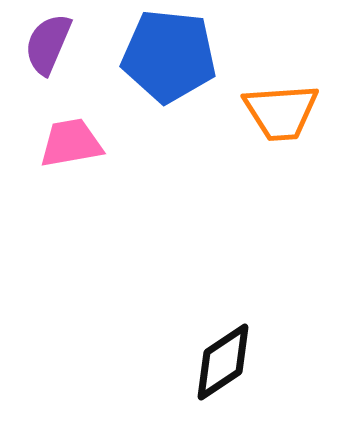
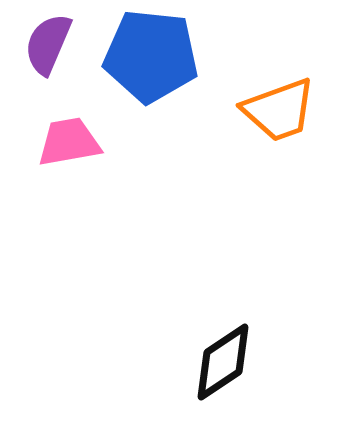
blue pentagon: moved 18 px left
orange trapezoid: moved 2 px left, 2 px up; rotated 16 degrees counterclockwise
pink trapezoid: moved 2 px left, 1 px up
